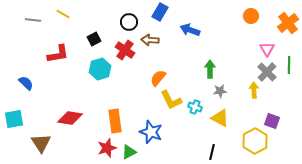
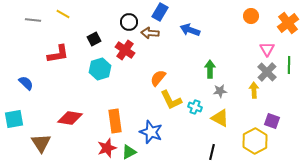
brown arrow: moved 7 px up
